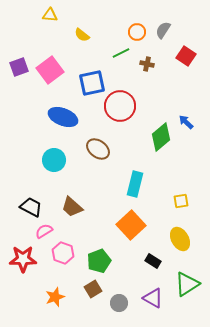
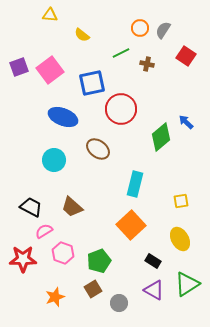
orange circle: moved 3 px right, 4 px up
red circle: moved 1 px right, 3 px down
purple triangle: moved 1 px right, 8 px up
